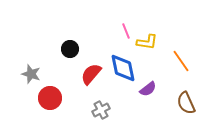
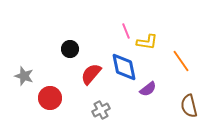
blue diamond: moved 1 px right, 1 px up
gray star: moved 7 px left, 2 px down
brown semicircle: moved 3 px right, 3 px down; rotated 10 degrees clockwise
